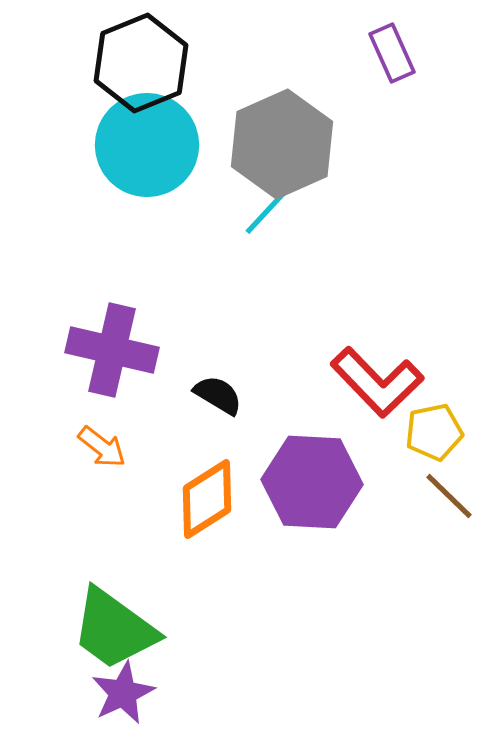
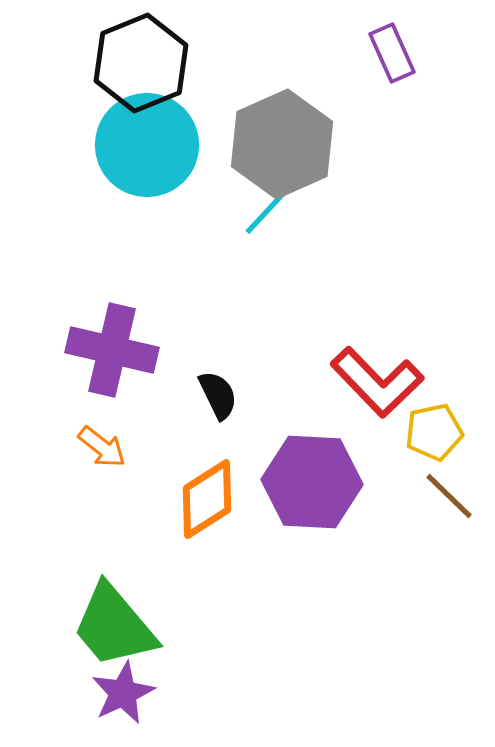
black semicircle: rotated 33 degrees clockwise
green trapezoid: moved 3 px up; rotated 14 degrees clockwise
